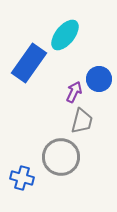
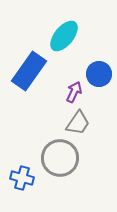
cyan ellipse: moved 1 px left, 1 px down
blue rectangle: moved 8 px down
blue circle: moved 5 px up
gray trapezoid: moved 4 px left, 2 px down; rotated 20 degrees clockwise
gray circle: moved 1 px left, 1 px down
